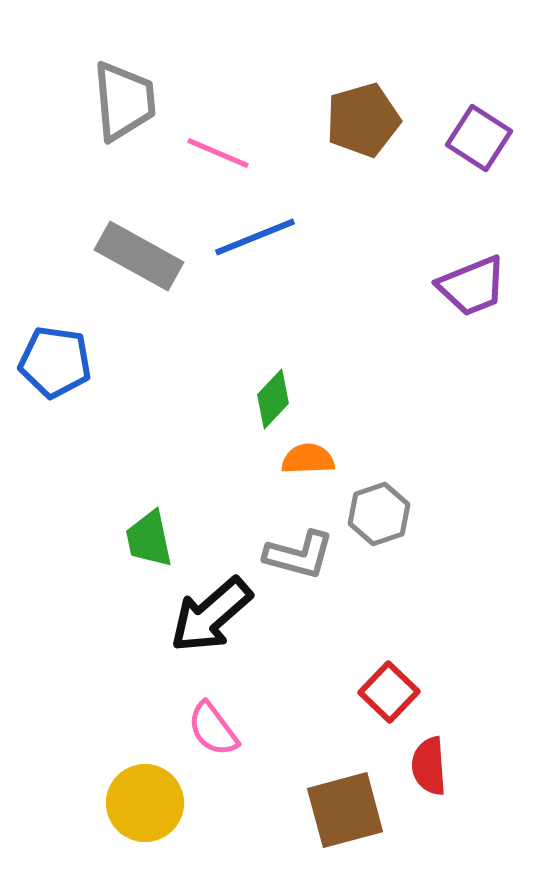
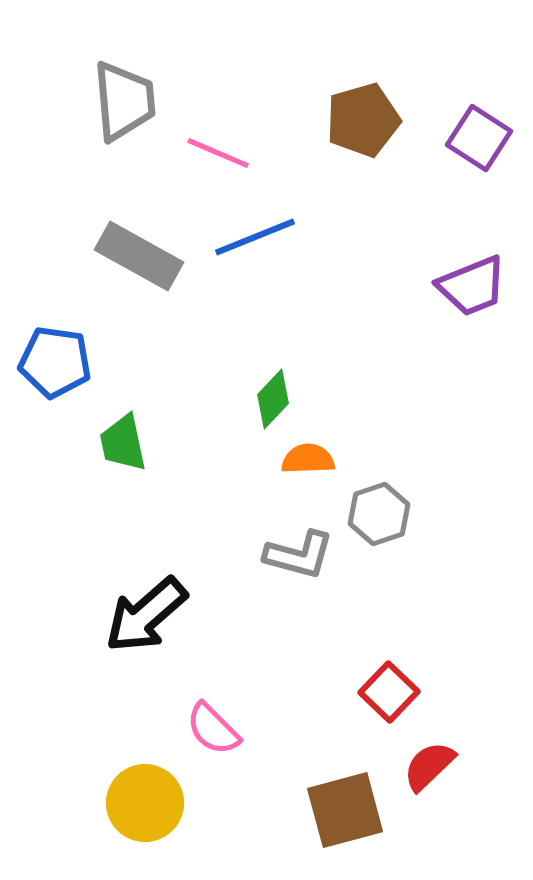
green trapezoid: moved 26 px left, 96 px up
black arrow: moved 65 px left
pink semicircle: rotated 8 degrees counterclockwise
red semicircle: rotated 50 degrees clockwise
